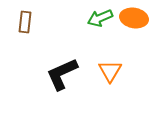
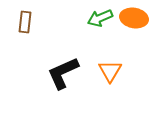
black L-shape: moved 1 px right, 1 px up
